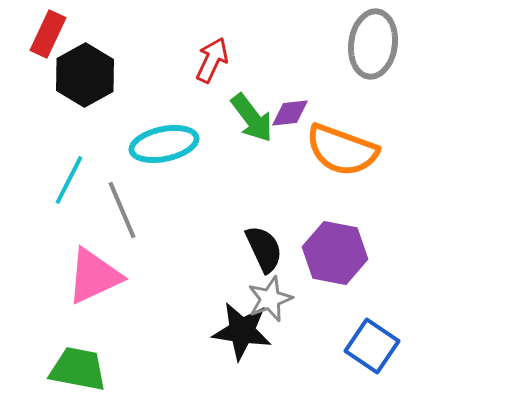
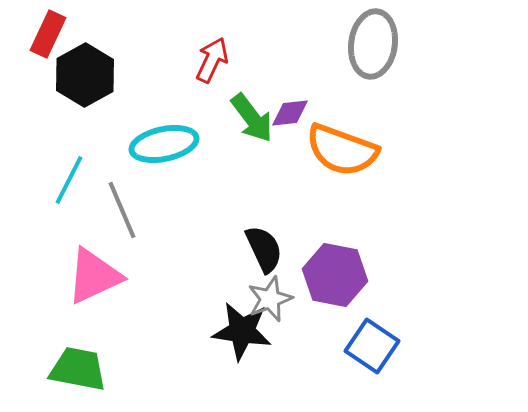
purple hexagon: moved 22 px down
